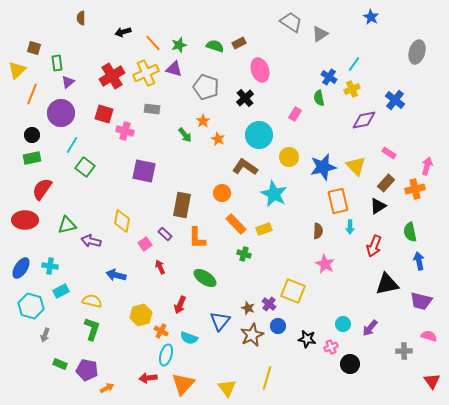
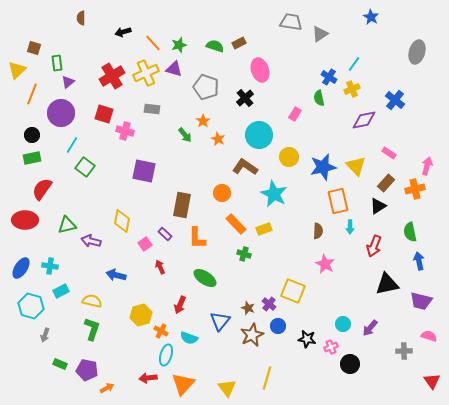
gray trapezoid at (291, 22): rotated 25 degrees counterclockwise
